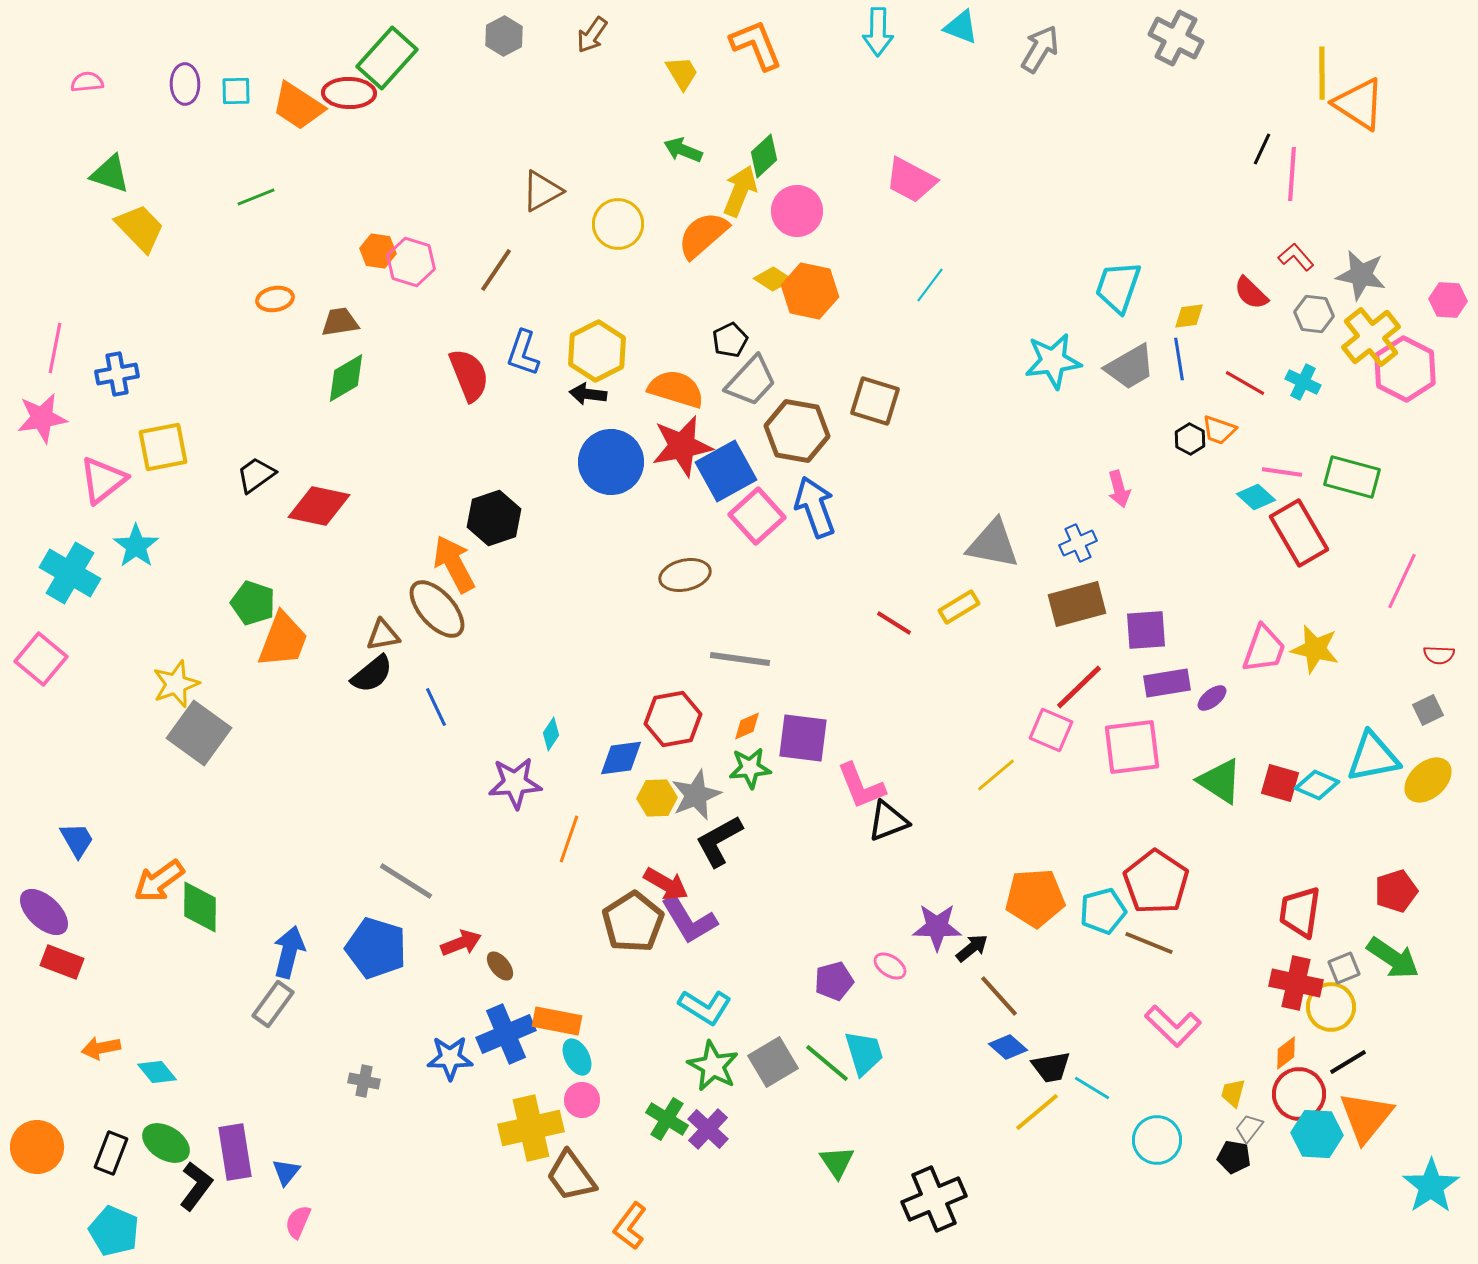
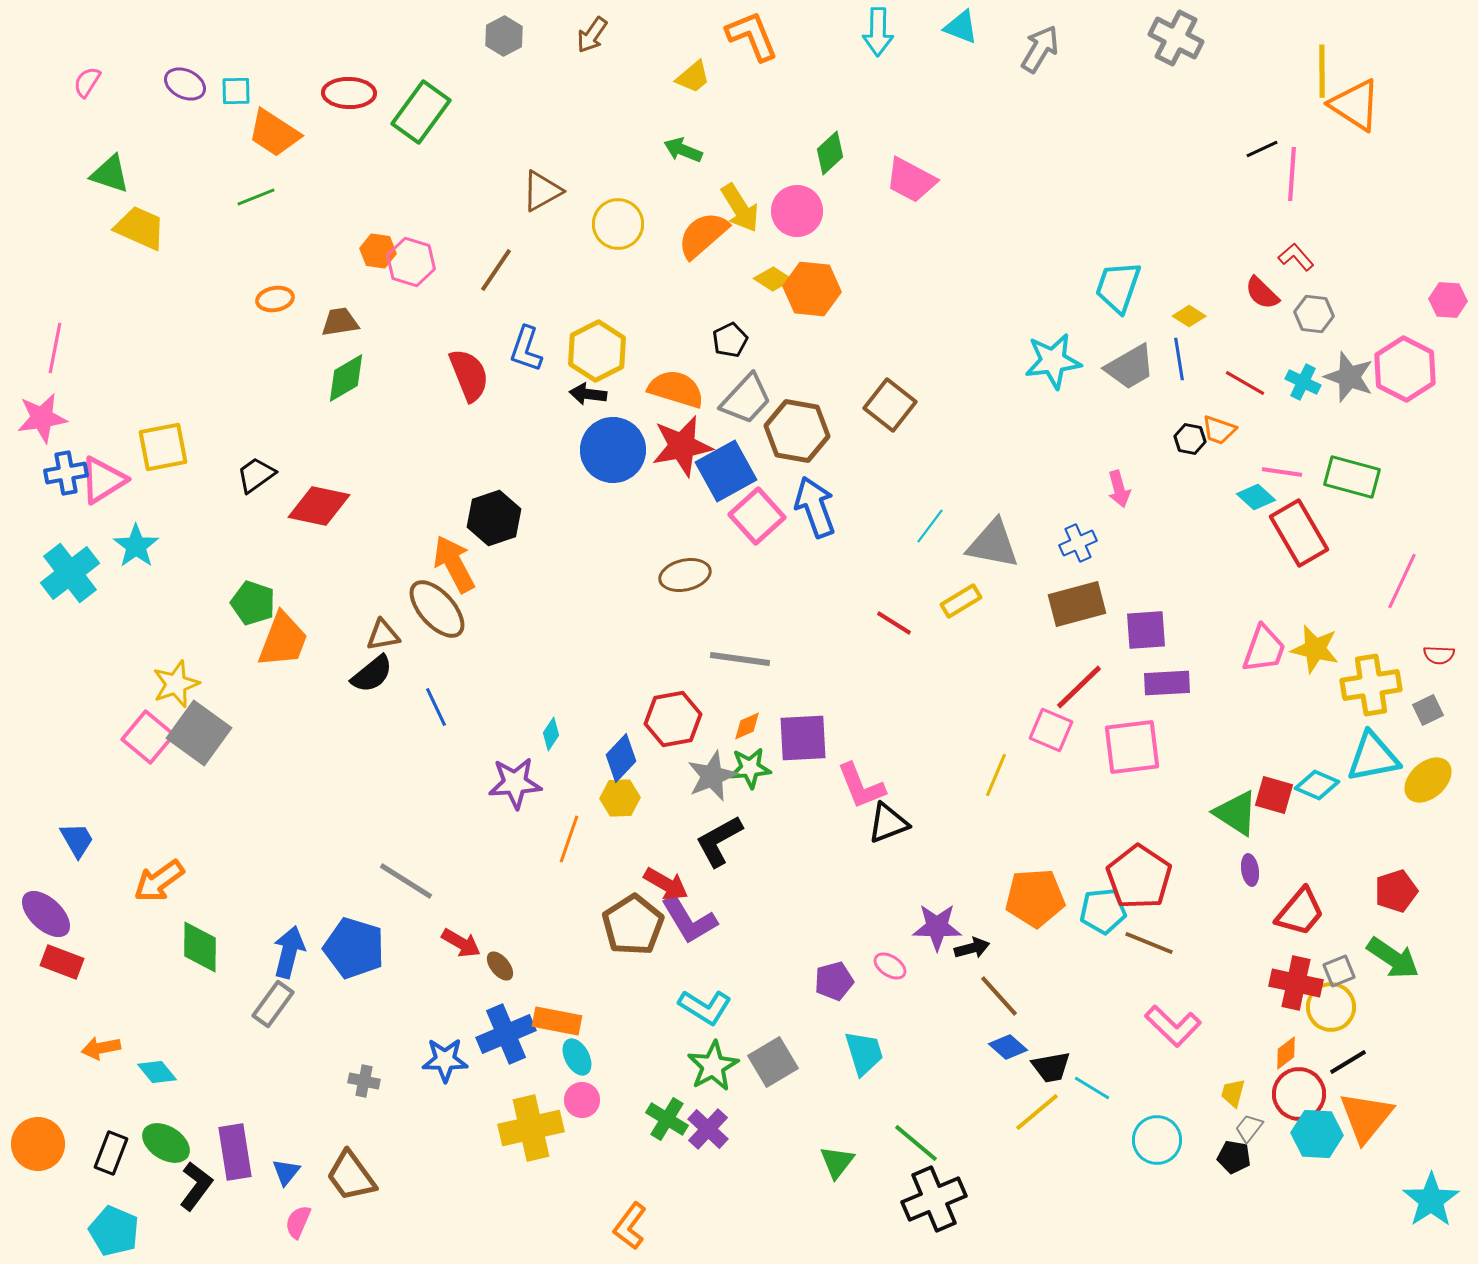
orange L-shape at (756, 45): moved 4 px left, 9 px up
green rectangle at (387, 58): moved 34 px right, 54 px down; rotated 6 degrees counterclockwise
yellow trapezoid at (682, 73): moved 11 px right, 4 px down; rotated 81 degrees clockwise
yellow line at (1322, 73): moved 2 px up
pink semicircle at (87, 82): rotated 52 degrees counterclockwise
purple ellipse at (185, 84): rotated 63 degrees counterclockwise
orange triangle at (1359, 104): moved 4 px left, 1 px down
orange trapezoid at (298, 106): moved 24 px left, 27 px down
black line at (1262, 149): rotated 40 degrees clockwise
green diamond at (764, 156): moved 66 px right, 3 px up
yellow arrow at (740, 191): moved 17 px down; rotated 126 degrees clockwise
yellow trapezoid at (140, 228): rotated 22 degrees counterclockwise
gray star at (1361, 275): moved 12 px left, 102 px down; rotated 9 degrees clockwise
cyan line at (930, 285): moved 241 px down
orange hexagon at (810, 291): moved 2 px right, 2 px up; rotated 6 degrees counterclockwise
red semicircle at (1251, 293): moved 11 px right
yellow diamond at (1189, 316): rotated 40 degrees clockwise
yellow cross at (1371, 337): moved 348 px down; rotated 30 degrees clockwise
blue L-shape at (523, 353): moved 3 px right, 4 px up
blue cross at (117, 374): moved 51 px left, 99 px down
gray trapezoid at (751, 381): moved 5 px left, 18 px down
brown square at (875, 401): moved 15 px right, 4 px down; rotated 21 degrees clockwise
black hexagon at (1190, 439): rotated 16 degrees counterclockwise
blue circle at (611, 462): moved 2 px right, 12 px up
pink triangle at (103, 480): rotated 6 degrees clockwise
cyan cross at (70, 573): rotated 22 degrees clockwise
yellow rectangle at (959, 607): moved 2 px right, 6 px up
pink square at (41, 659): moved 107 px right, 78 px down
purple rectangle at (1167, 683): rotated 6 degrees clockwise
purple ellipse at (1212, 698): moved 38 px right, 172 px down; rotated 60 degrees counterclockwise
purple square at (803, 738): rotated 10 degrees counterclockwise
blue diamond at (621, 758): rotated 39 degrees counterclockwise
yellow line at (996, 775): rotated 27 degrees counterclockwise
green triangle at (1220, 781): moved 16 px right, 32 px down
red square at (1280, 783): moved 6 px left, 12 px down
gray star at (696, 795): moved 16 px right, 19 px up
yellow hexagon at (657, 798): moved 37 px left
black triangle at (888, 821): moved 2 px down
red pentagon at (1156, 882): moved 17 px left, 5 px up
green diamond at (200, 907): moved 40 px down
cyan pentagon at (1103, 911): rotated 9 degrees clockwise
purple ellipse at (44, 912): moved 2 px right, 2 px down
red trapezoid at (1300, 912): rotated 148 degrees counterclockwise
brown pentagon at (633, 922): moved 3 px down
red arrow at (461, 943): rotated 51 degrees clockwise
blue pentagon at (376, 948): moved 22 px left
black arrow at (972, 948): rotated 24 degrees clockwise
gray square at (1344, 968): moved 5 px left, 3 px down
blue star at (450, 1058): moved 5 px left, 2 px down
green line at (827, 1063): moved 89 px right, 80 px down
green star at (713, 1066): rotated 15 degrees clockwise
orange circle at (37, 1147): moved 1 px right, 3 px up
green triangle at (837, 1162): rotated 12 degrees clockwise
brown trapezoid at (571, 1176): moved 220 px left
cyan star at (1431, 1186): moved 14 px down
